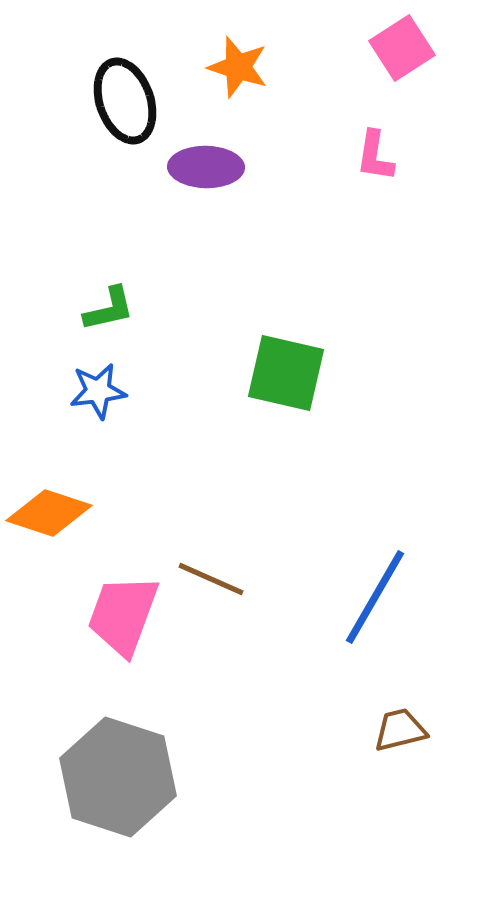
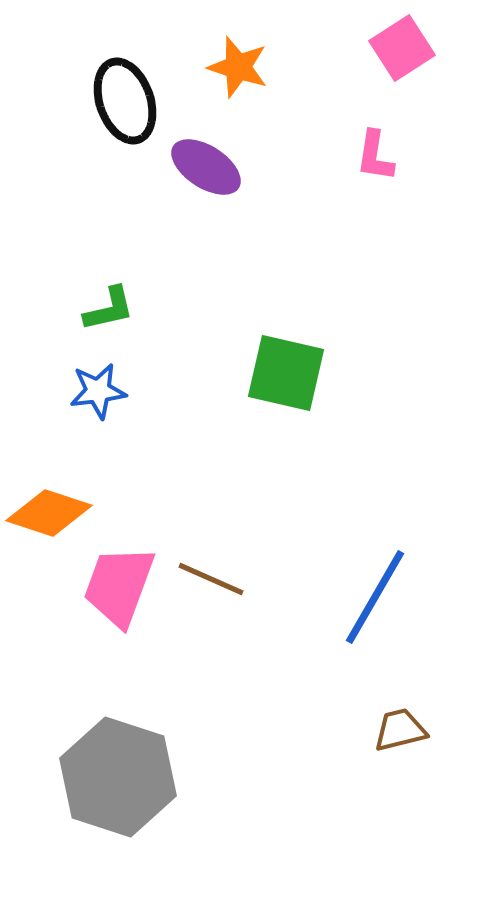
purple ellipse: rotated 32 degrees clockwise
pink trapezoid: moved 4 px left, 29 px up
